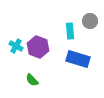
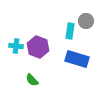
gray circle: moved 4 px left
cyan rectangle: rotated 14 degrees clockwise
cyan cross: rotated 24 degrees counterclockwise
blue rectangle: moved 1 px left
